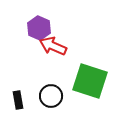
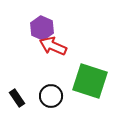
purple hexagon: moved 3 px right
black rectangle: moved 1 px left, 2 px up; rotated 24 degrees counterclockwise
